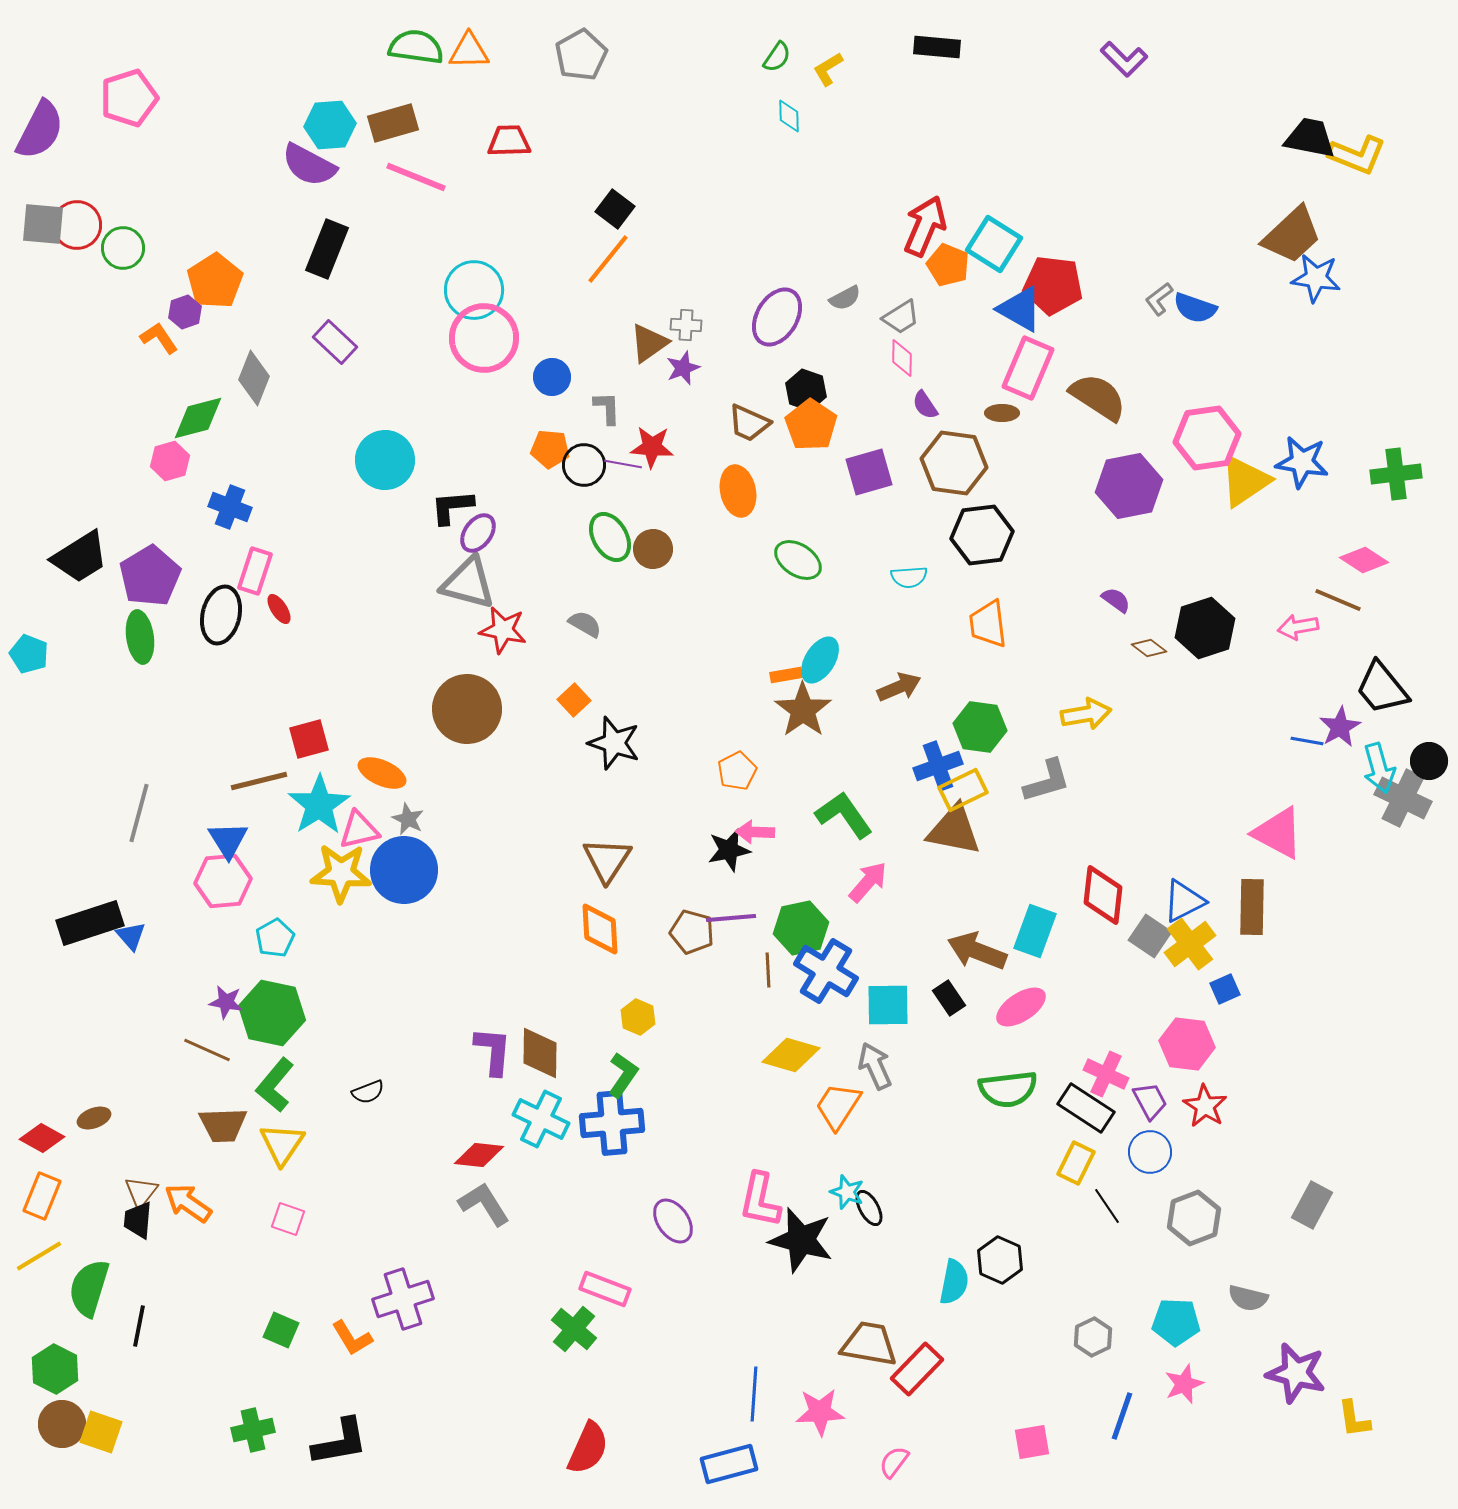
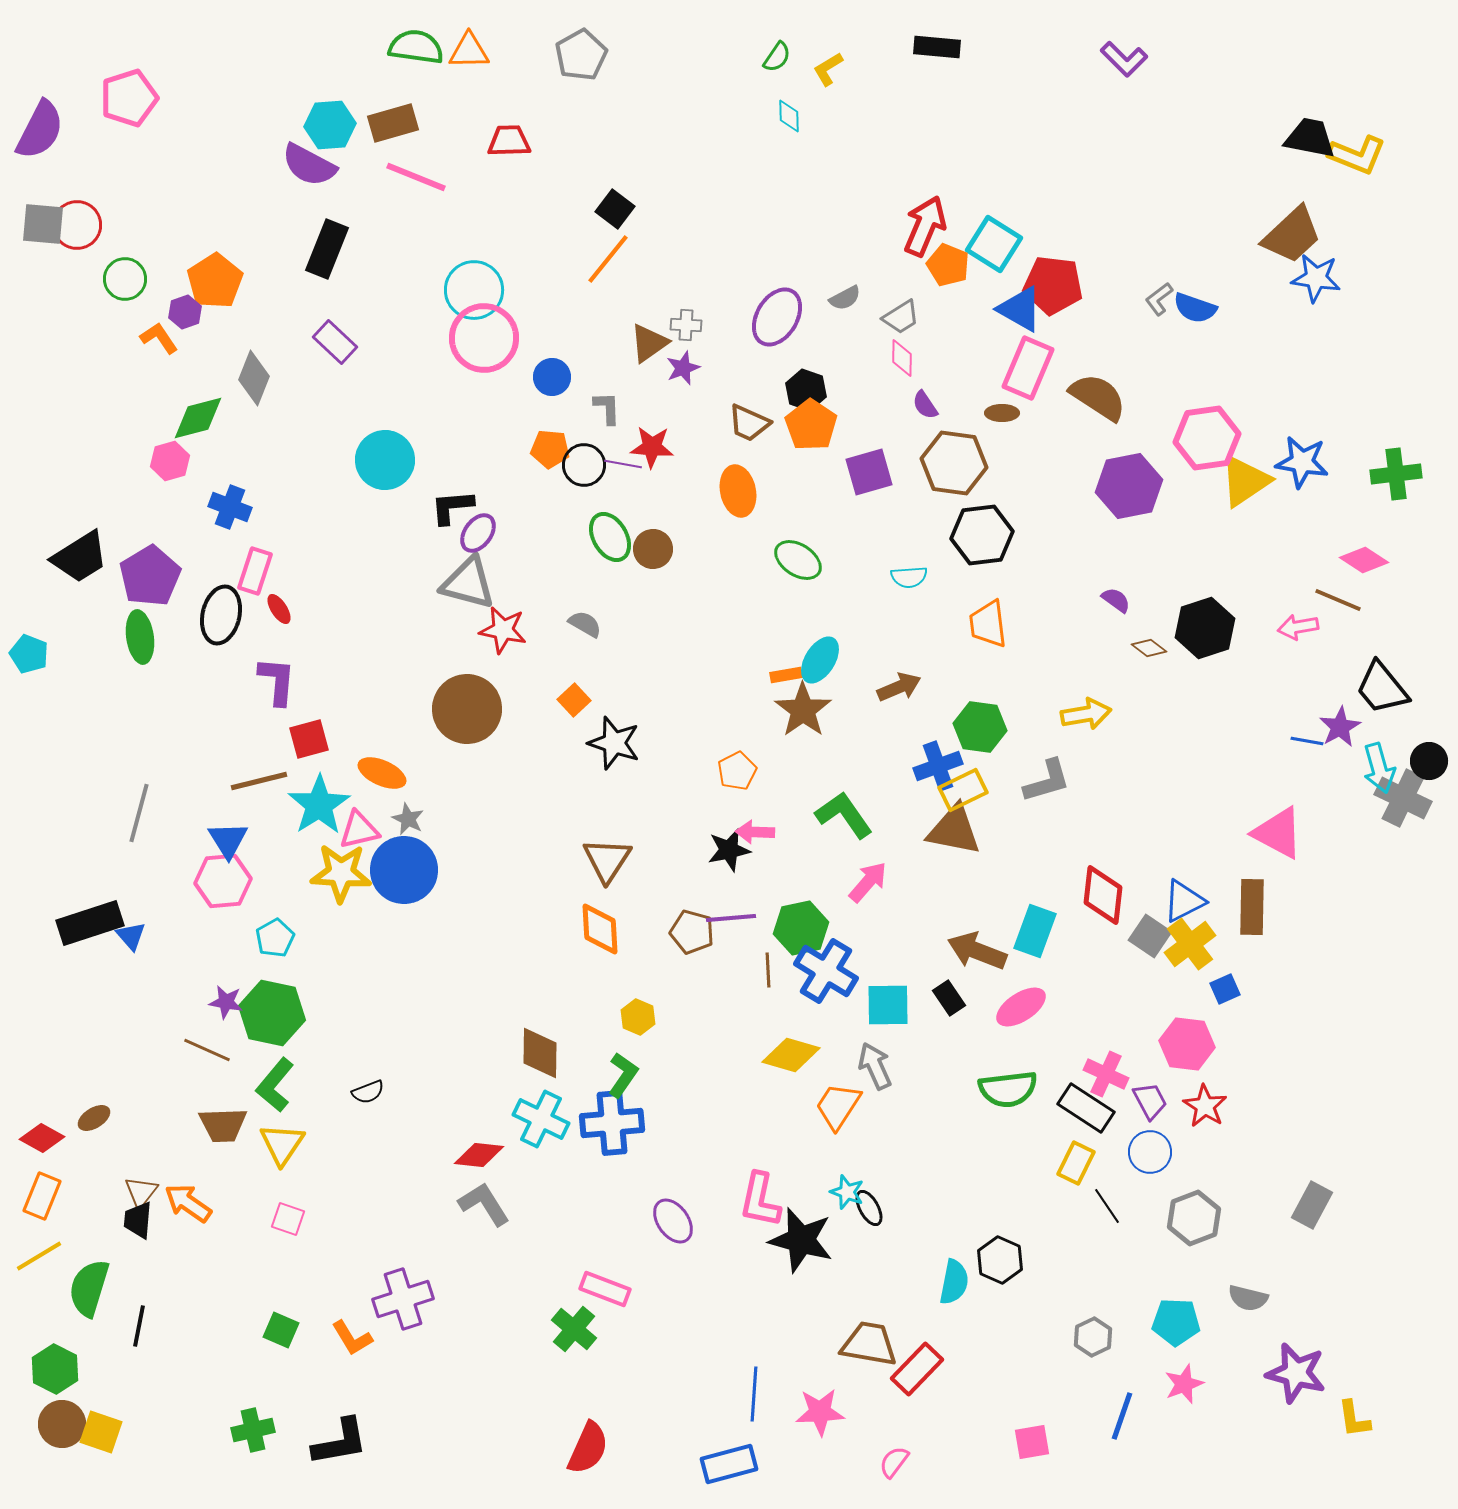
green circle at (123, 248): moved 2 px right, 31 px down
purple L-shape at (493, 1051): moved 216 px left, 370 px up
brown ellipse at (94, 1118): rotated 12 degrees counterclockwise
